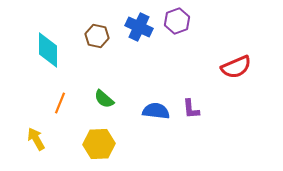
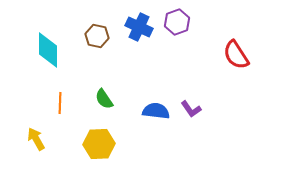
purple hexagon: moved 1 px down
red semicircle: moved 12 px up; rotated 80 degrees clockwise
green semicircle: rotated 15 degrees clockwise
orange line: rotated 20 degrees counterclockwise
purple L-shape: rotated 30 degrees counterclockwise
